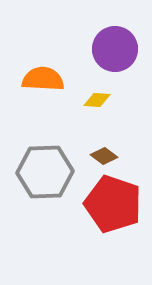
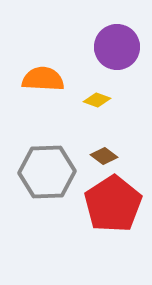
purple circle: moved 2 px right, 2 px up
yellow diamond: rotated 16 degrees clockwise
gray hexagon: moved 2 px right
red pentagon: rotated 20 degrees clockwise
